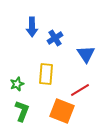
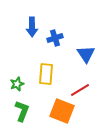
blue cross: rotated 14 degrees clockwise
